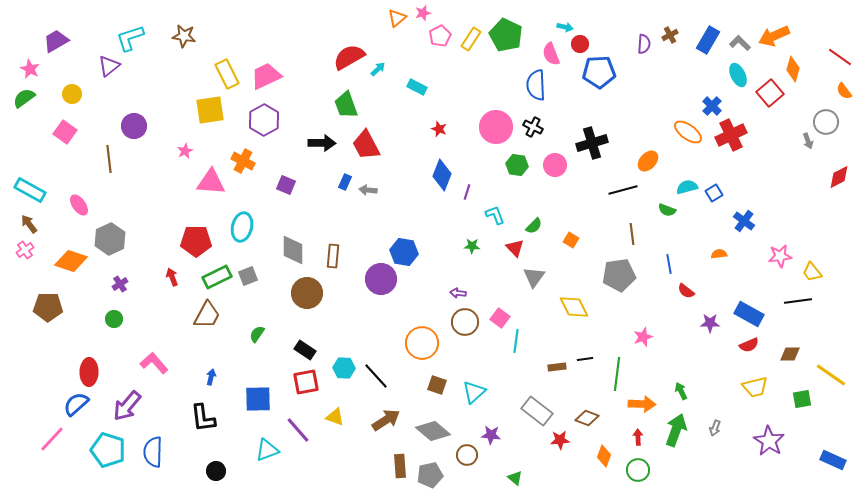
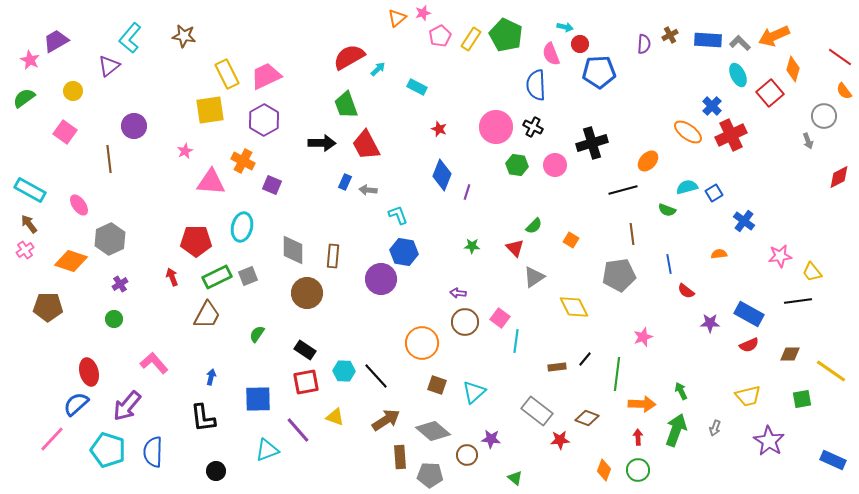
cyan L-shape at (130, 38): rotated 32 degrees counterclockwise
blue rectangle at (708, 40): rotated 64 degrees clockwise
pink star at (30, 69): moved 9 px up
yellow circle at (72, 94): moved 1 px right, 3 px up
gray circle at (826, 122): moved 2 px left, 6 px up
purple square at (286, 185): moved 14 px left
cyan L-shape at (495, 215): moved 97 px left
gray triangle at (534, 277): rotated 20 degrees clockwise
black line at (585, 359): rotated 42 degrees counterclockwise
cyan hexagon at (344, 368): moved 3 px down
red ellipse at (89, 372): rotated 16 degrees counterclockwise
yellow line at (831, 375): moved 4 px up
yellow trapezoid at (755, 387): moved 7 px left, 9 px down
purple star at (491, 435): moved 4 px down
orange diamond at (604, 456): moved 14 px down
brown rectangle at (400, 466): moved 9 px up
gray pentagon at (430, 475): rotated 15 degrees clockwise
